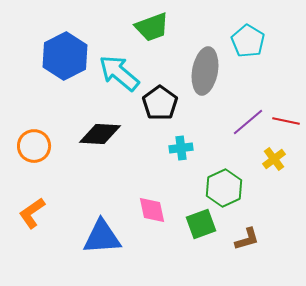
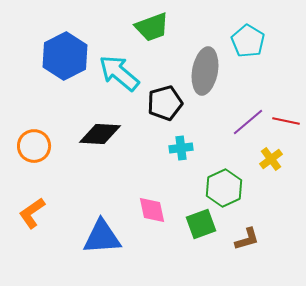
black pentagon: moved 5 px right; rotated 20 degrees clockwise
yellow cross: moved 3 px left
